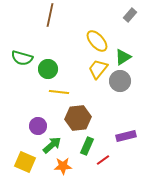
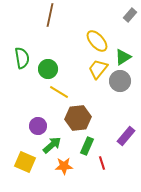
green semicircle: rotated 115 degrees counterclockwise
yellow line: rotated 24 degrees clockwise
purple rectangle: rotated 36 degrees counterclockwise
red line: moved 1 px left, 3 px down; rotated 72 degrees counterclockwise
orange star: moved 1 px right
